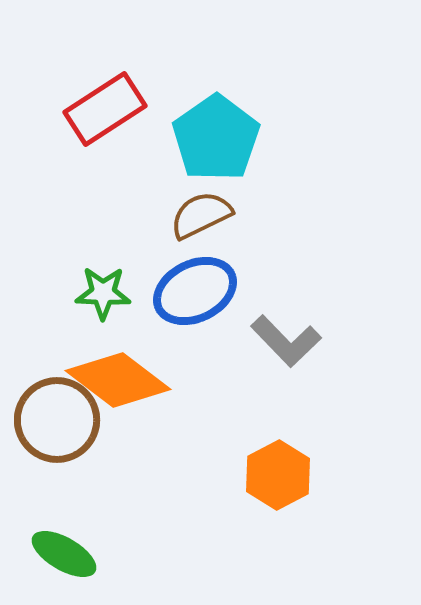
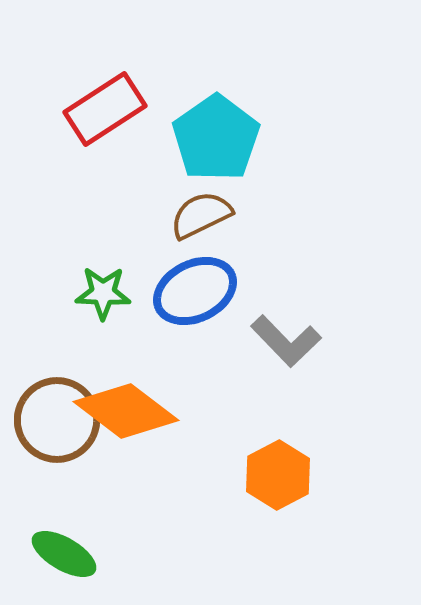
orange diamond: moved 8 px right, 31 px down
